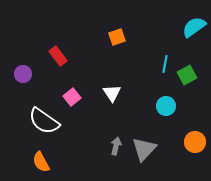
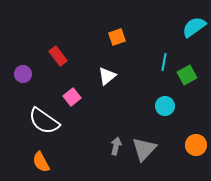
cyan line: moved 1 px left, 2 px up
white triangle: moved 5 px left, 17 px up; rotated 24 degrees clockwise
cyan circle: moved 1 px left
orange circle: moved 1 px right, 3 px down
